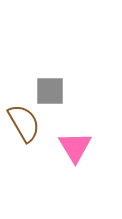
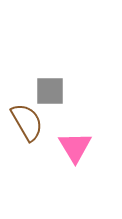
brown semicircle: moved 3 px right, 1 px up
